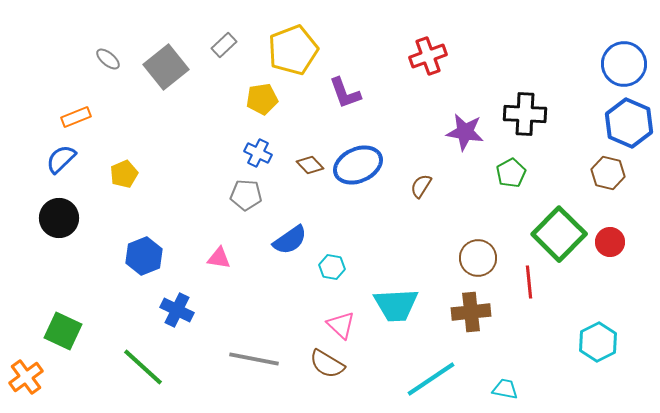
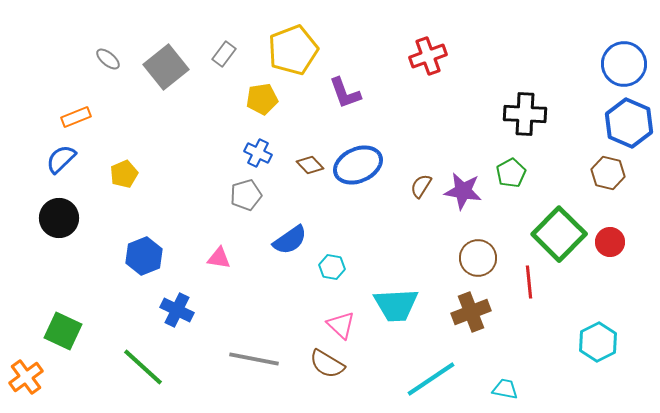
gray rectangle at (224, 45): moved 9 px down; rotated 10 degrees counterclockwise
purple star at (465, 132): moved 2 px left, 59 px down
gray pentagon at (246, 195): rotated 20 degrees counterclockwise
brown cross at (471, 312): rotated 15 degrees counterclockwise
